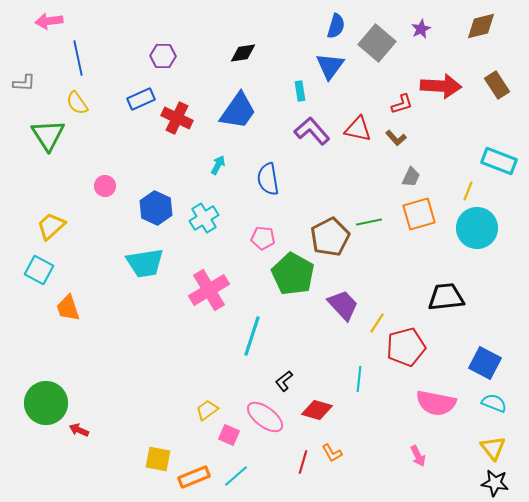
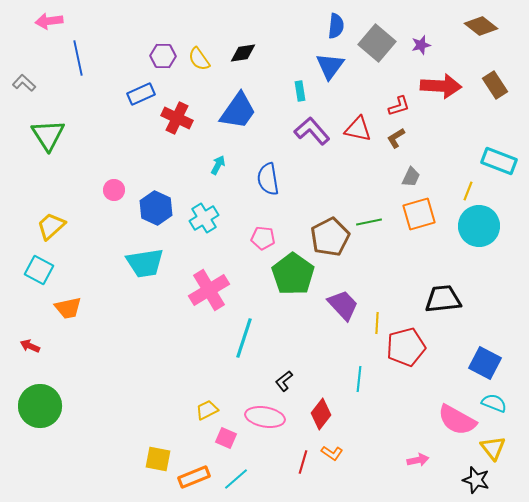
blue semicircle at (336, 26): rotated 10 degrees counterclockwise
brown diamond at (481, 26): rotated 52 degrees clockwise
purple star at (421, 29): moved 16 px down; rotated 12 degrees clockwise
gray L-shape at (24, 83): rotated 140 degrees counterclockwise
brown rectangle at (497, 85): moved 2 px left
blue rectangle at (141, 99): moved 5 px up
yellow semicircle at (77, 103): moved 122 px right, 44 px up
red L-shape at (402, 104): moved 3 px left, 2 px down
brown L-shape at (396, 138): rotated 100 degrees clockwise
pink circle at (105, 186): moved 9 px right, 4 px down
cyan circle at (477, 228): moved 2 px right, 2 px up
green pentagon at (293, 274): rotated 6 degrees clockwise
black trapezoid at (446, 297): moved 3 px left, 2 px down
orange trapezoid at (68, 308): rotated 84 degrees counterclockwise
yellow line at (377, 323): rotated 30 degrees counterclockwise
cyan line at (252, 336): moved 8 px left, 2 px down
green circle at (46, 403): moved 6 px left, 3 px down
pink semicircle at (436, 403): moved 21 px right, 17 px down; rotated 18 degrees clockwise
yellow trapezoid at (207, 410): rotated 10 degrees clockwise
red diamond at (317, 410): moved 4 px right, 4 px down; rotated 68 degrees counterclockwise
pink ellipse at (265, 417): rotated 27 degrees counterclockwise
red arrow at (79, 430): moved 49 px left, 84 px up
pink square at (229, 435): moved 3 px left, 3 px down
orange L-shape at (332, 453): rotated 25 degrees counterclockwise
pink arrow at (418, 456): moved 4 px down; rotated 75 degrees counterclockwise
cyan line at (236, 476): moved 3 px down
black star at (495, 483): moved 19 px left, 3 px up; rotated 8 degrees clockwise
